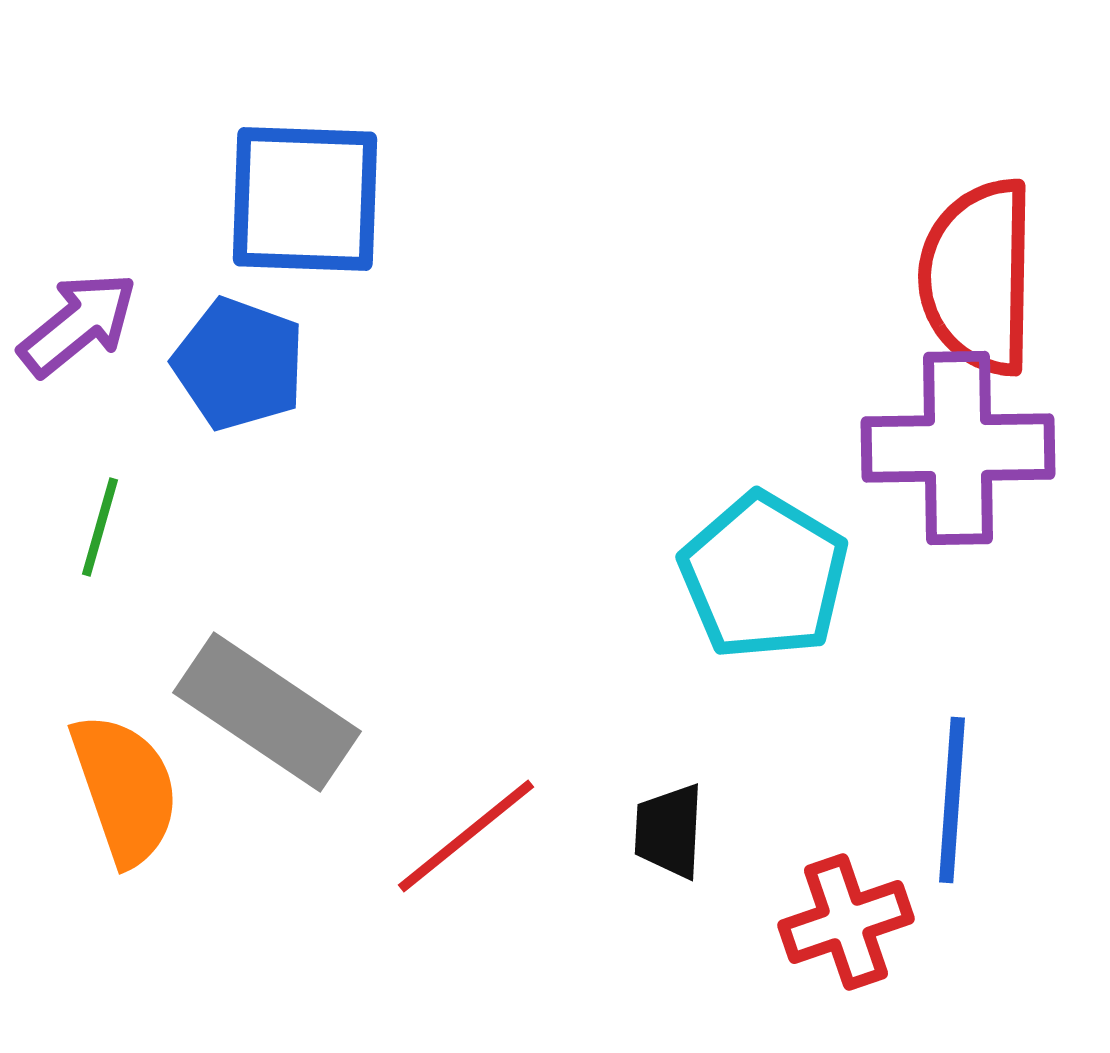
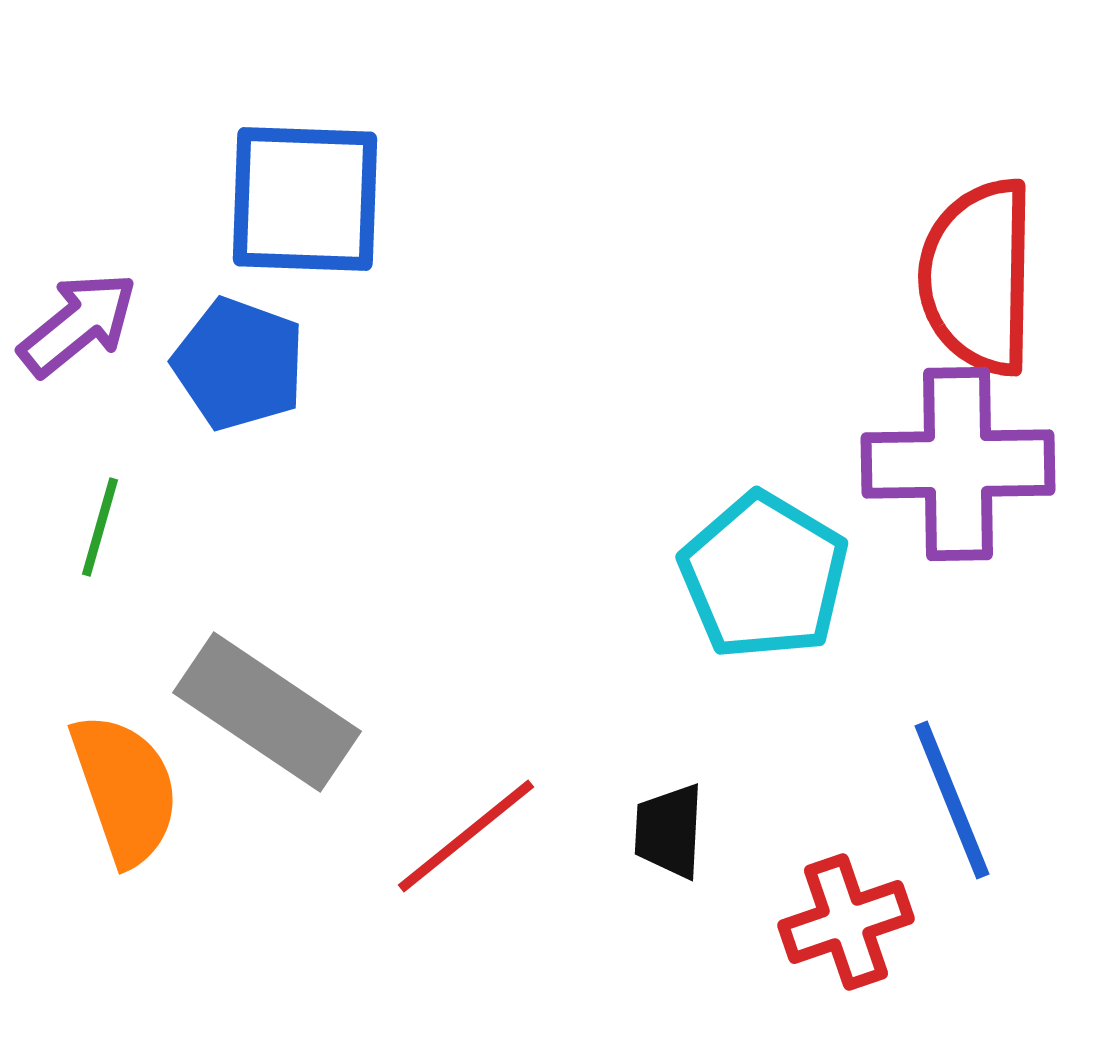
purple cross: moved 16 px down
blue line: rotated 26 degrees counterclockwise
